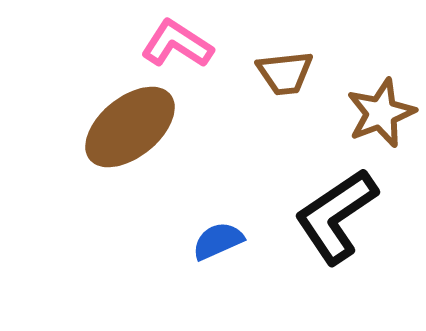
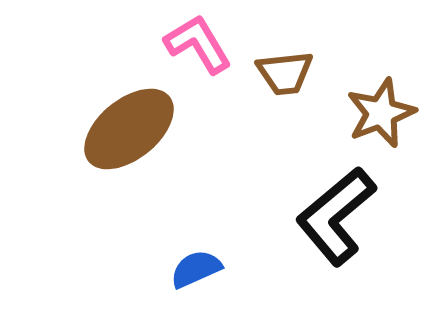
pink L-shape: moved 21 px right; rotated 26 degrees clockwise
brown ellipse: moved 1 px left, 2 px down
black L-shape: rotated 6 degrees counterclockwise
blue semicircle: moved 22 px left, 28 px down
